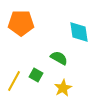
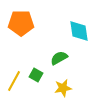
cyan diamond: moved 1 px up
green semicircle: rotated 60 degrees counterclockwise
yellow star: rotated 18 degrees clockwise
